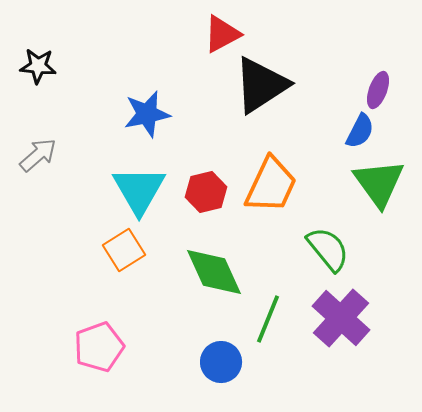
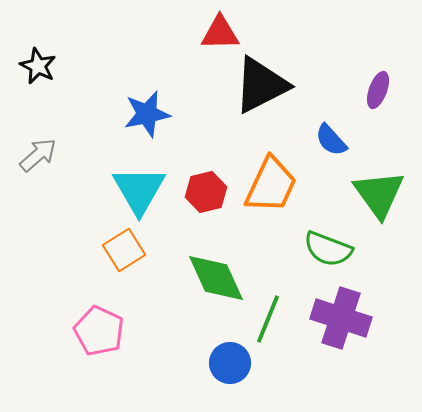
red triangle: moved 2 px left, 1 px up; rotated 27 degrees clockwise
black star: rotated 21 degrees clockwise
black triangle: rotated 6 degrees clockwise
blue semicircle: moved 29 px left, 9 px down; rotated 111 degrees clockwise
green triangle: moved 11 px down
green semicircle: rotated 150 degrees clockwise
green diamond: moved 2 px right, 6 px down
purple cross: rotated 24 degrees counterclockwise
pink pentagon: moved 16 px up; rotated 27 degrees counterclockwise
blue circle: moved 9 px right, 1 px down
